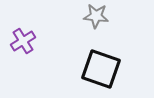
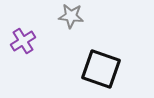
gray star: moved 25 px left
